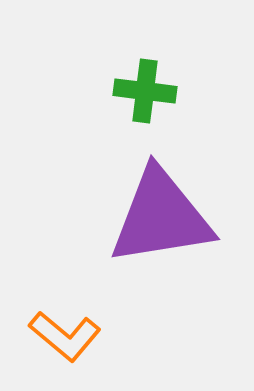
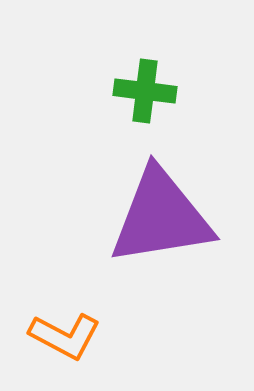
orange L-shape: rotated 12 degrees counterclockwise
